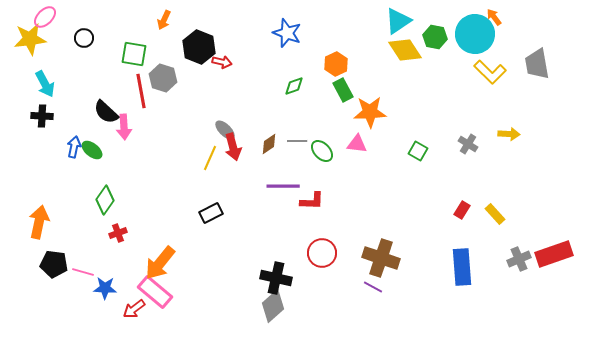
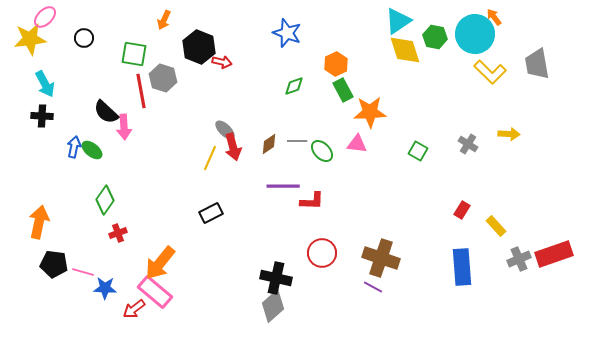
yellow diamond at (405, 50): rotated 16 degrees clockwise
yellow rectangle at (495, 214): moved 1 px right, 12 px down
